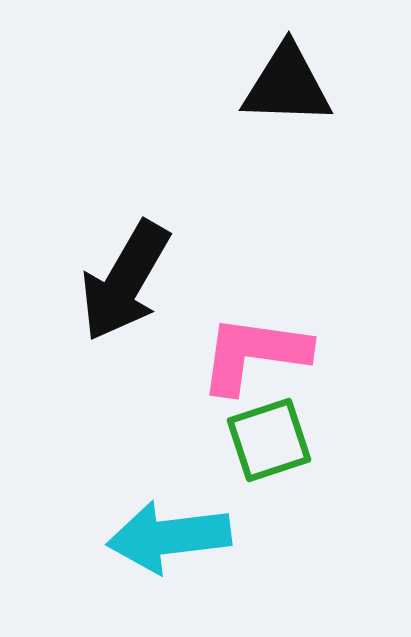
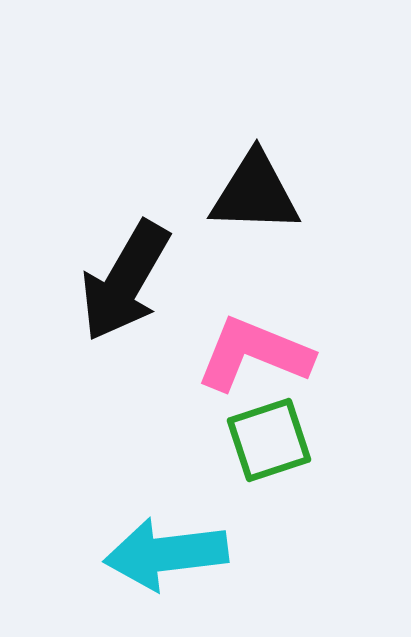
black triangle: moved 32 px left, 108 px down
pink L-shape: rotated 14 degrees clockwise
cyan arrow: moved 3 px left, 17 px down
